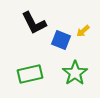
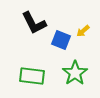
green rectangle: moved 2 px right, 2 px down; rotated 20 degrees clockwise
